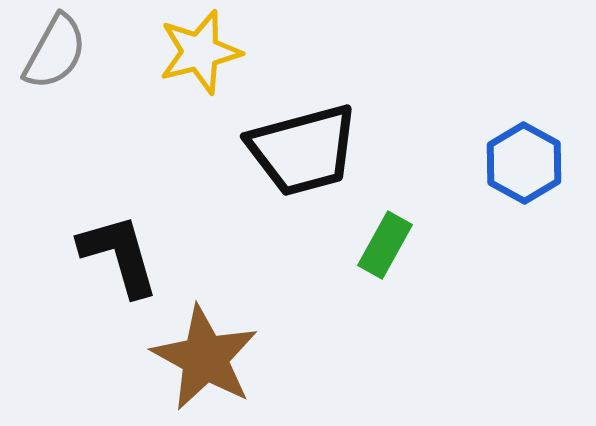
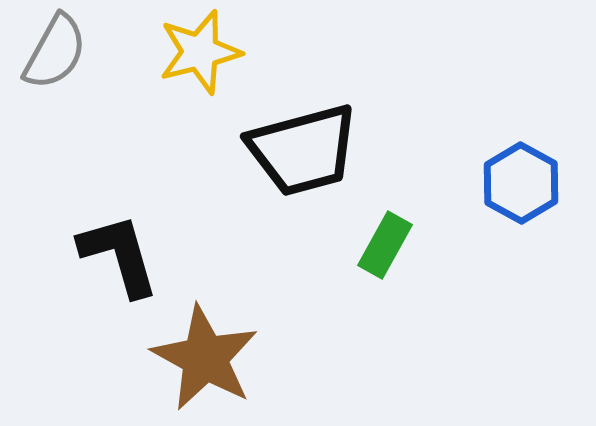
blue hexagon: moved 3 px left, 20 px down
